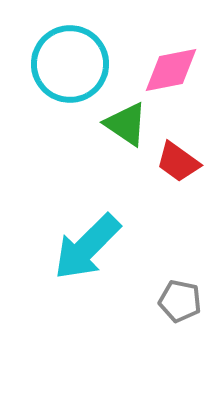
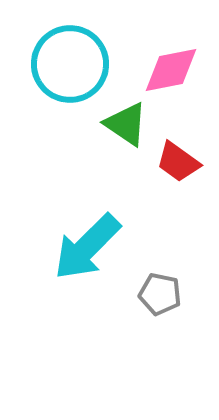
gray pentagon: moved 20 px left, 7 px up
